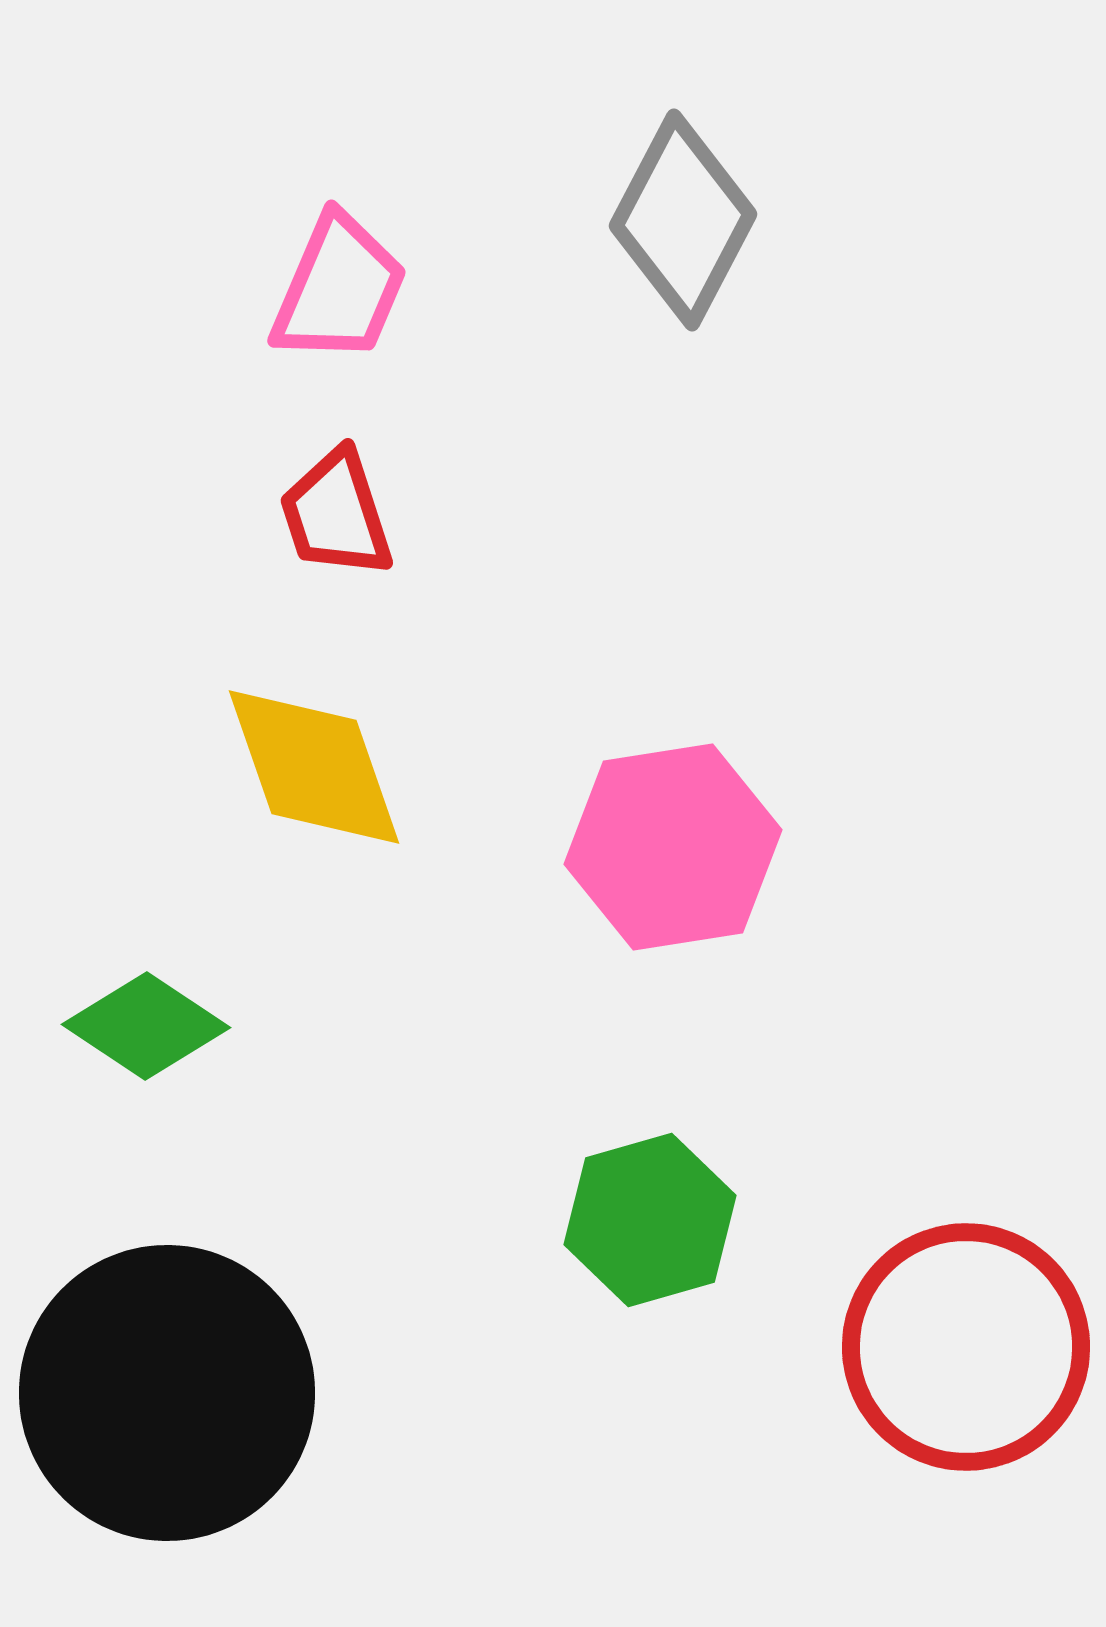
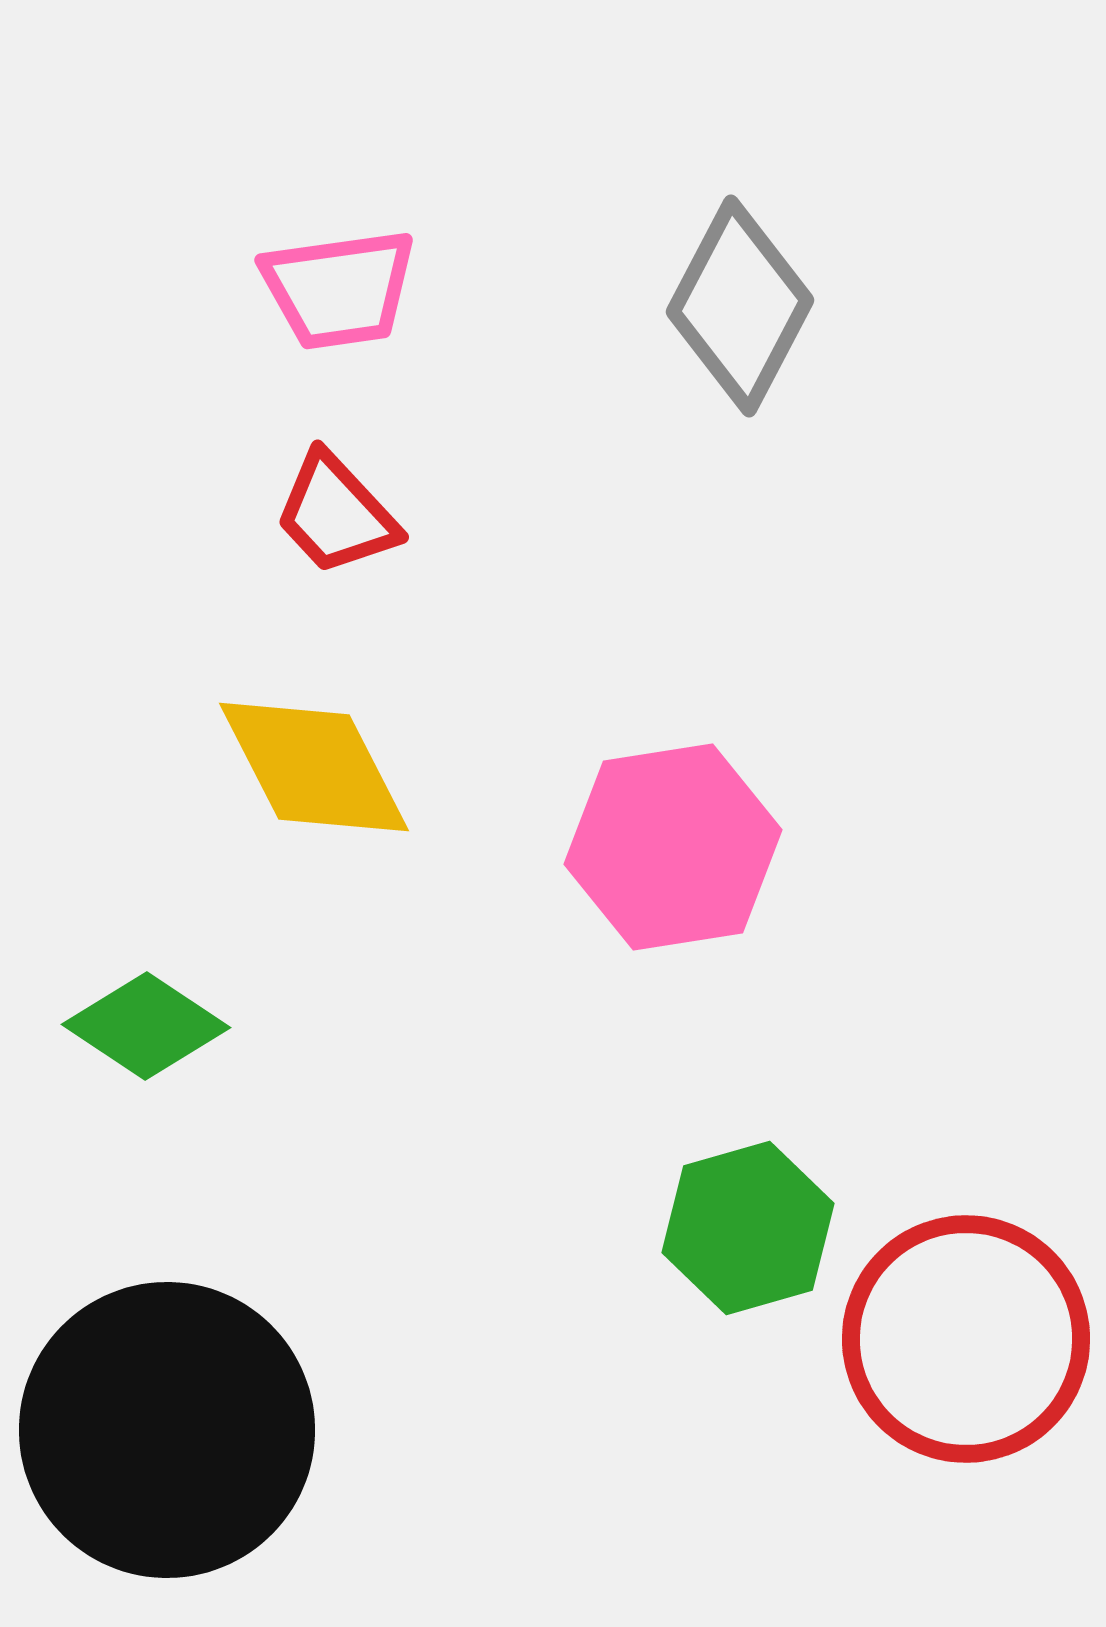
gray diamond: moved 57 px right, 86 px down
pink trapezoid: rotated 59 degrees clockwise
red trapezoid: rotated 25 degrees counterclockwise
yellow diamond: rotated 8 degrees counterclockwise
green hexagon: moved 98 px right, 8 px down
red circle: moved 8 px up
black circle: moved 37 px down
